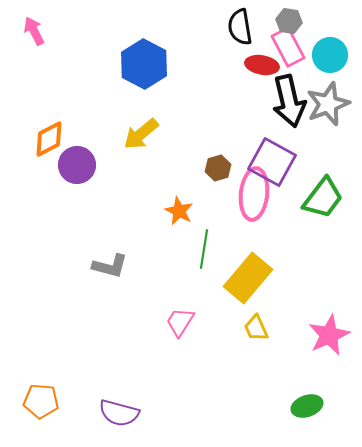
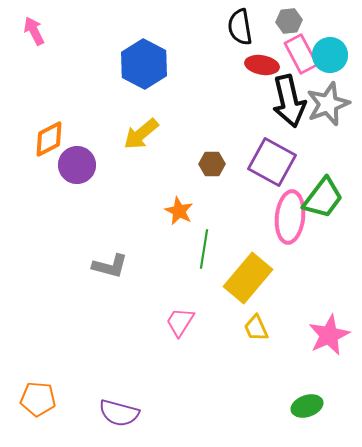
gray hexagon: rotated 15 degrees counterclockwise
pink rectangle: moved 13 px right, 7 px down
brown hexagon: moved 6 px left, 4 px up; rotated 15 degrees clockwise
pink ellipse: moved 36 px right, 23 px down
orange pentagon: moved 3 px left, 2 px up
